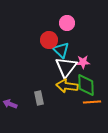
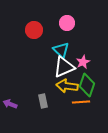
red circle: moved 15 px left, 10 px up
pink star: rotated 24 degrees counterclockwise
white triangle: moved 2 px left; rotated 30 degrees clockwise
green diamond: moved 1 px right; rotated 20 degrees clockwise
gray rectangle: moved 4 px right, 3 px down
orange line: moved 11 px left
